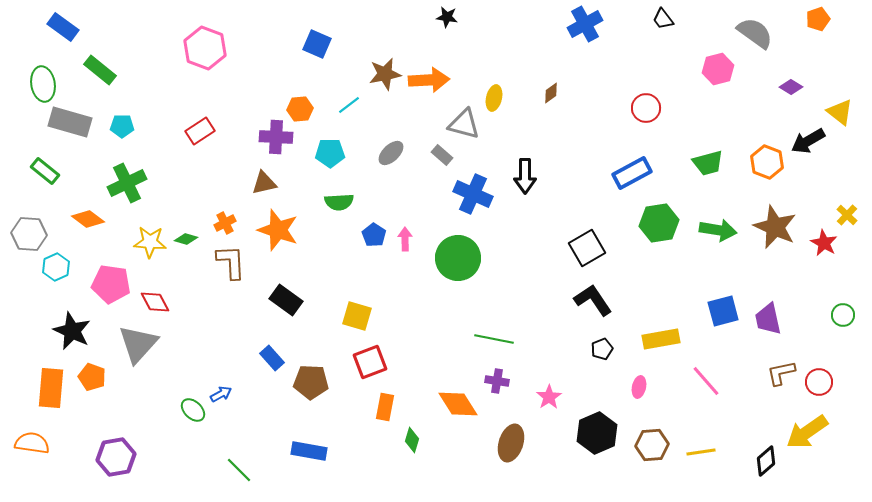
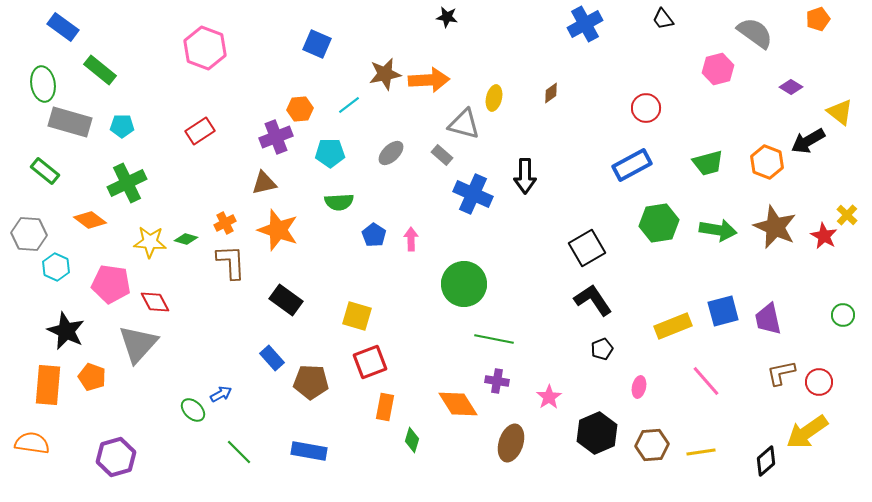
purple cross at (276, 137): rotated 24 degrees counterclockwise
blue rectangle at (632, 173): moved 8 px up
orange diamond at (88, 219): moved 2 px right, 1 px down
pink arrow at (405, 239): moved 6 px right
red star at (824, 243): moved 7 px up
green circle at (458, 258): moved 6 px right, 26 px down
cyan hexagon at (56, 267): rotated 12 degrees counterclockwise
black star at (72, 331): moved 6 px left
yellow rectangle at (661, 339): moved 12 px right, 13 px up; rotated 12 degrees counterclockwise
orange rectangle at (51, 388): moved 3 px left, 3 px up
purple hexagon at (116, 457): rotated 6 degrees counterclockwise
green line at (239, 470): moved 18 px up
